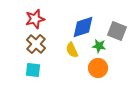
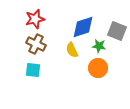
brown cross: rotated 18 degrees counterclockwise
